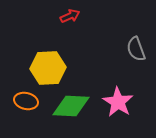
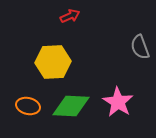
gray semicircle: moved 4 px right, 2 px up
yellow hexagon: moved 5 px right, 6 px up
orange ellipse: moved 2 px right, 5 px down
